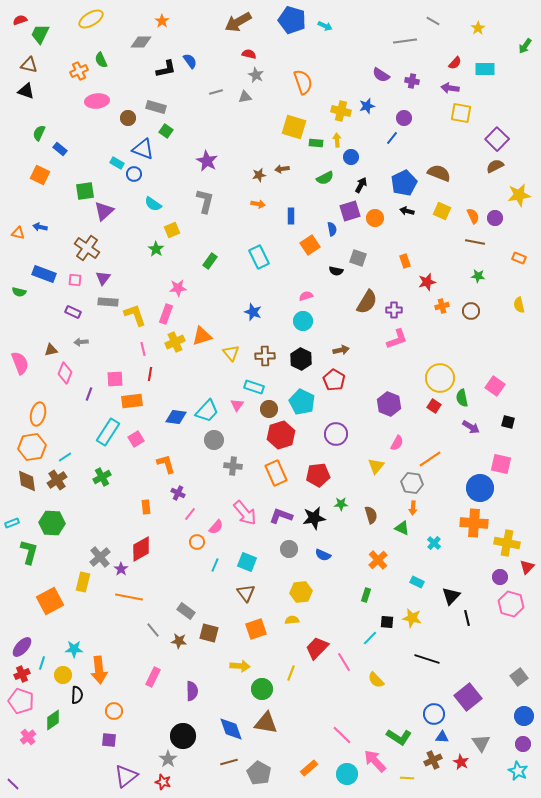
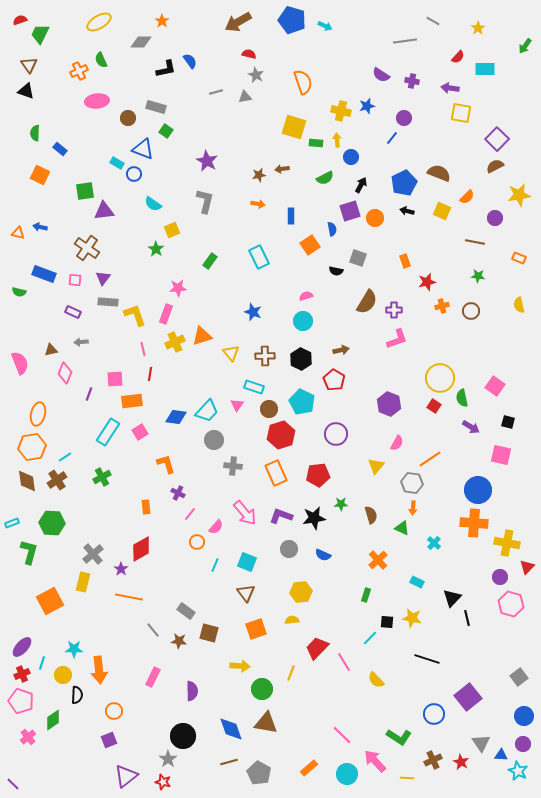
yellow ellipse at (91, 19): moved 8 px right, 3 px down
red semicircle at (455, 63): moved 3 px right, 6 px up
brown triangle at (29, 65): rotated 42 degrees clockwise
green semicircle at (39, 133): moved 4 px left; rotated 21 degrees counterclockwise
purple triangle at (104, 211): rotated 35 degrees clockwise
orange semicircle at (473, 216): moved 6 px left, 19 px up; rotated 70 degrees clockwise
pink square at (136, 439): moved 4 px right, 7 px up
pink square at (501, 464): moved 9 px up
blue circle at (480, 488): moved 2 px left, 2 px down
gray cross at (100, 557): moved 7 px left, 3 px up
black triangle at (451, 596): moved 1 px right, 2 px down
blue triangle at (442, 737): moved 59 px right, 18 px down
purple square at (109, 740): rotated 28 degrees counterclockwise
